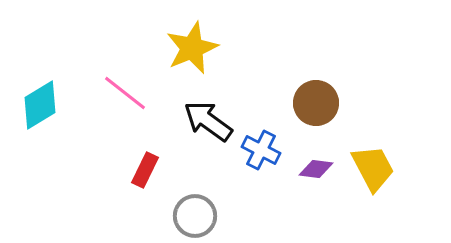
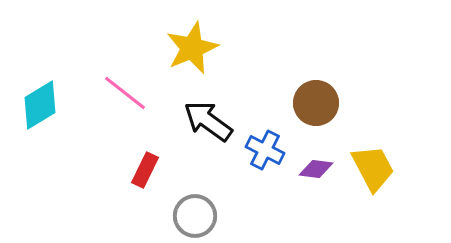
blue cross: moved 4 px right
